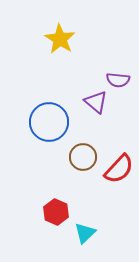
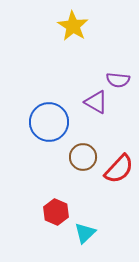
yellow star: moved 13 px right, 13 px up
purple triangle: rotated 10 degrees counterclockwise
